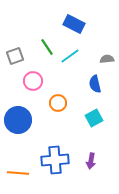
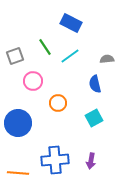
blue rectangle: moved 3 px left, 1 px up
green line: moved 2 px left
blue circle: moved 3 px down
